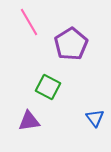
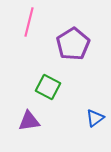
pink line: rotated 44 degrees clockwise
purple pentagon: moved 2 px right
blue triangle: rotated 30 degrees clockwise
